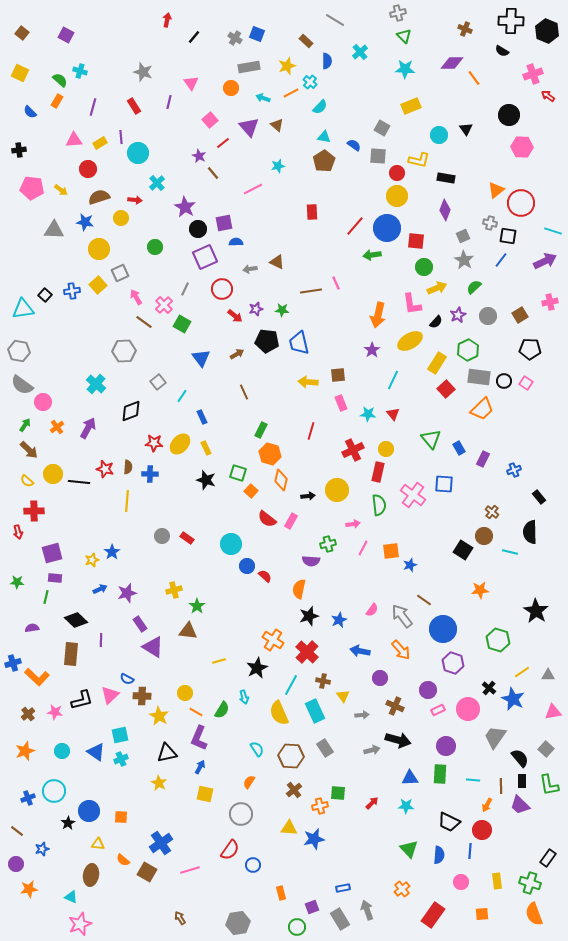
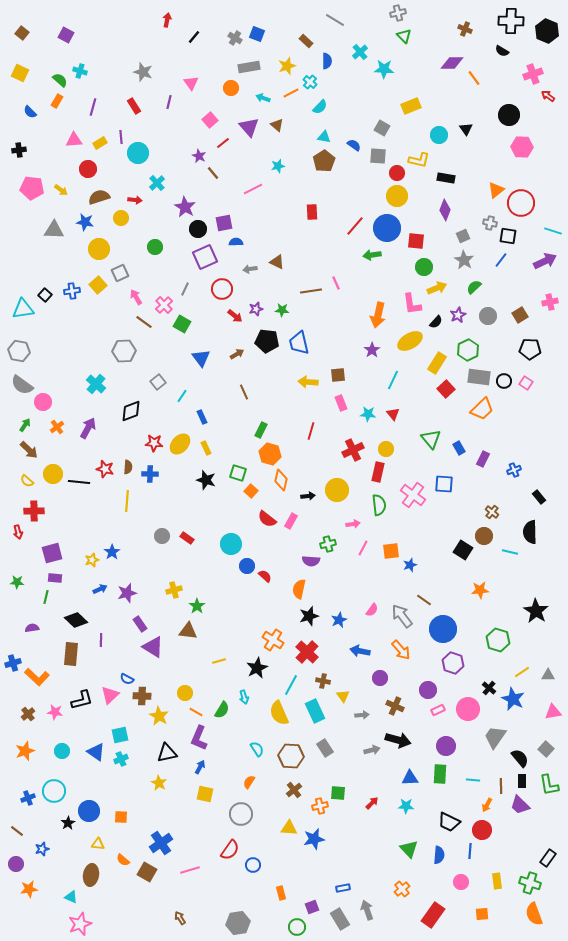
cyan star at (405, 69): moved 21 px left
